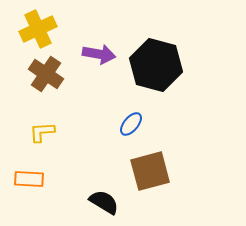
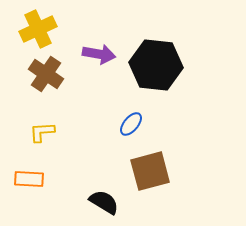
black hexagon: rotated 9 degrees counterclockwise
